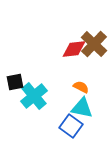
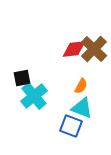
brown cross: moved 5 px down
black square: moved 7 px right, 4 px up
orange semicircle: moved 1 px up; rotated 91 degrees clockwise
cyan triangle: rotated 10 degrees clockwise
blue square: rotated 15 degrees counterclockwise
